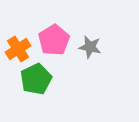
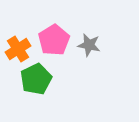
gray star: moved 1 px left, 2 px up
